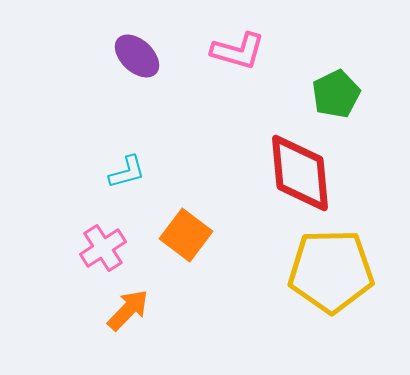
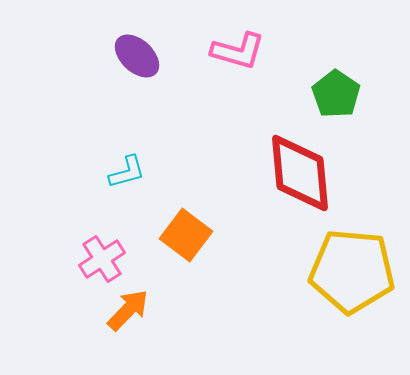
green pentagon: rotated 12 degrees counterclockwise
pink cross: moved 1 px left, 11 px down
yellow pentagon: moved 21 px right; rotated 6 degrees clockwise
